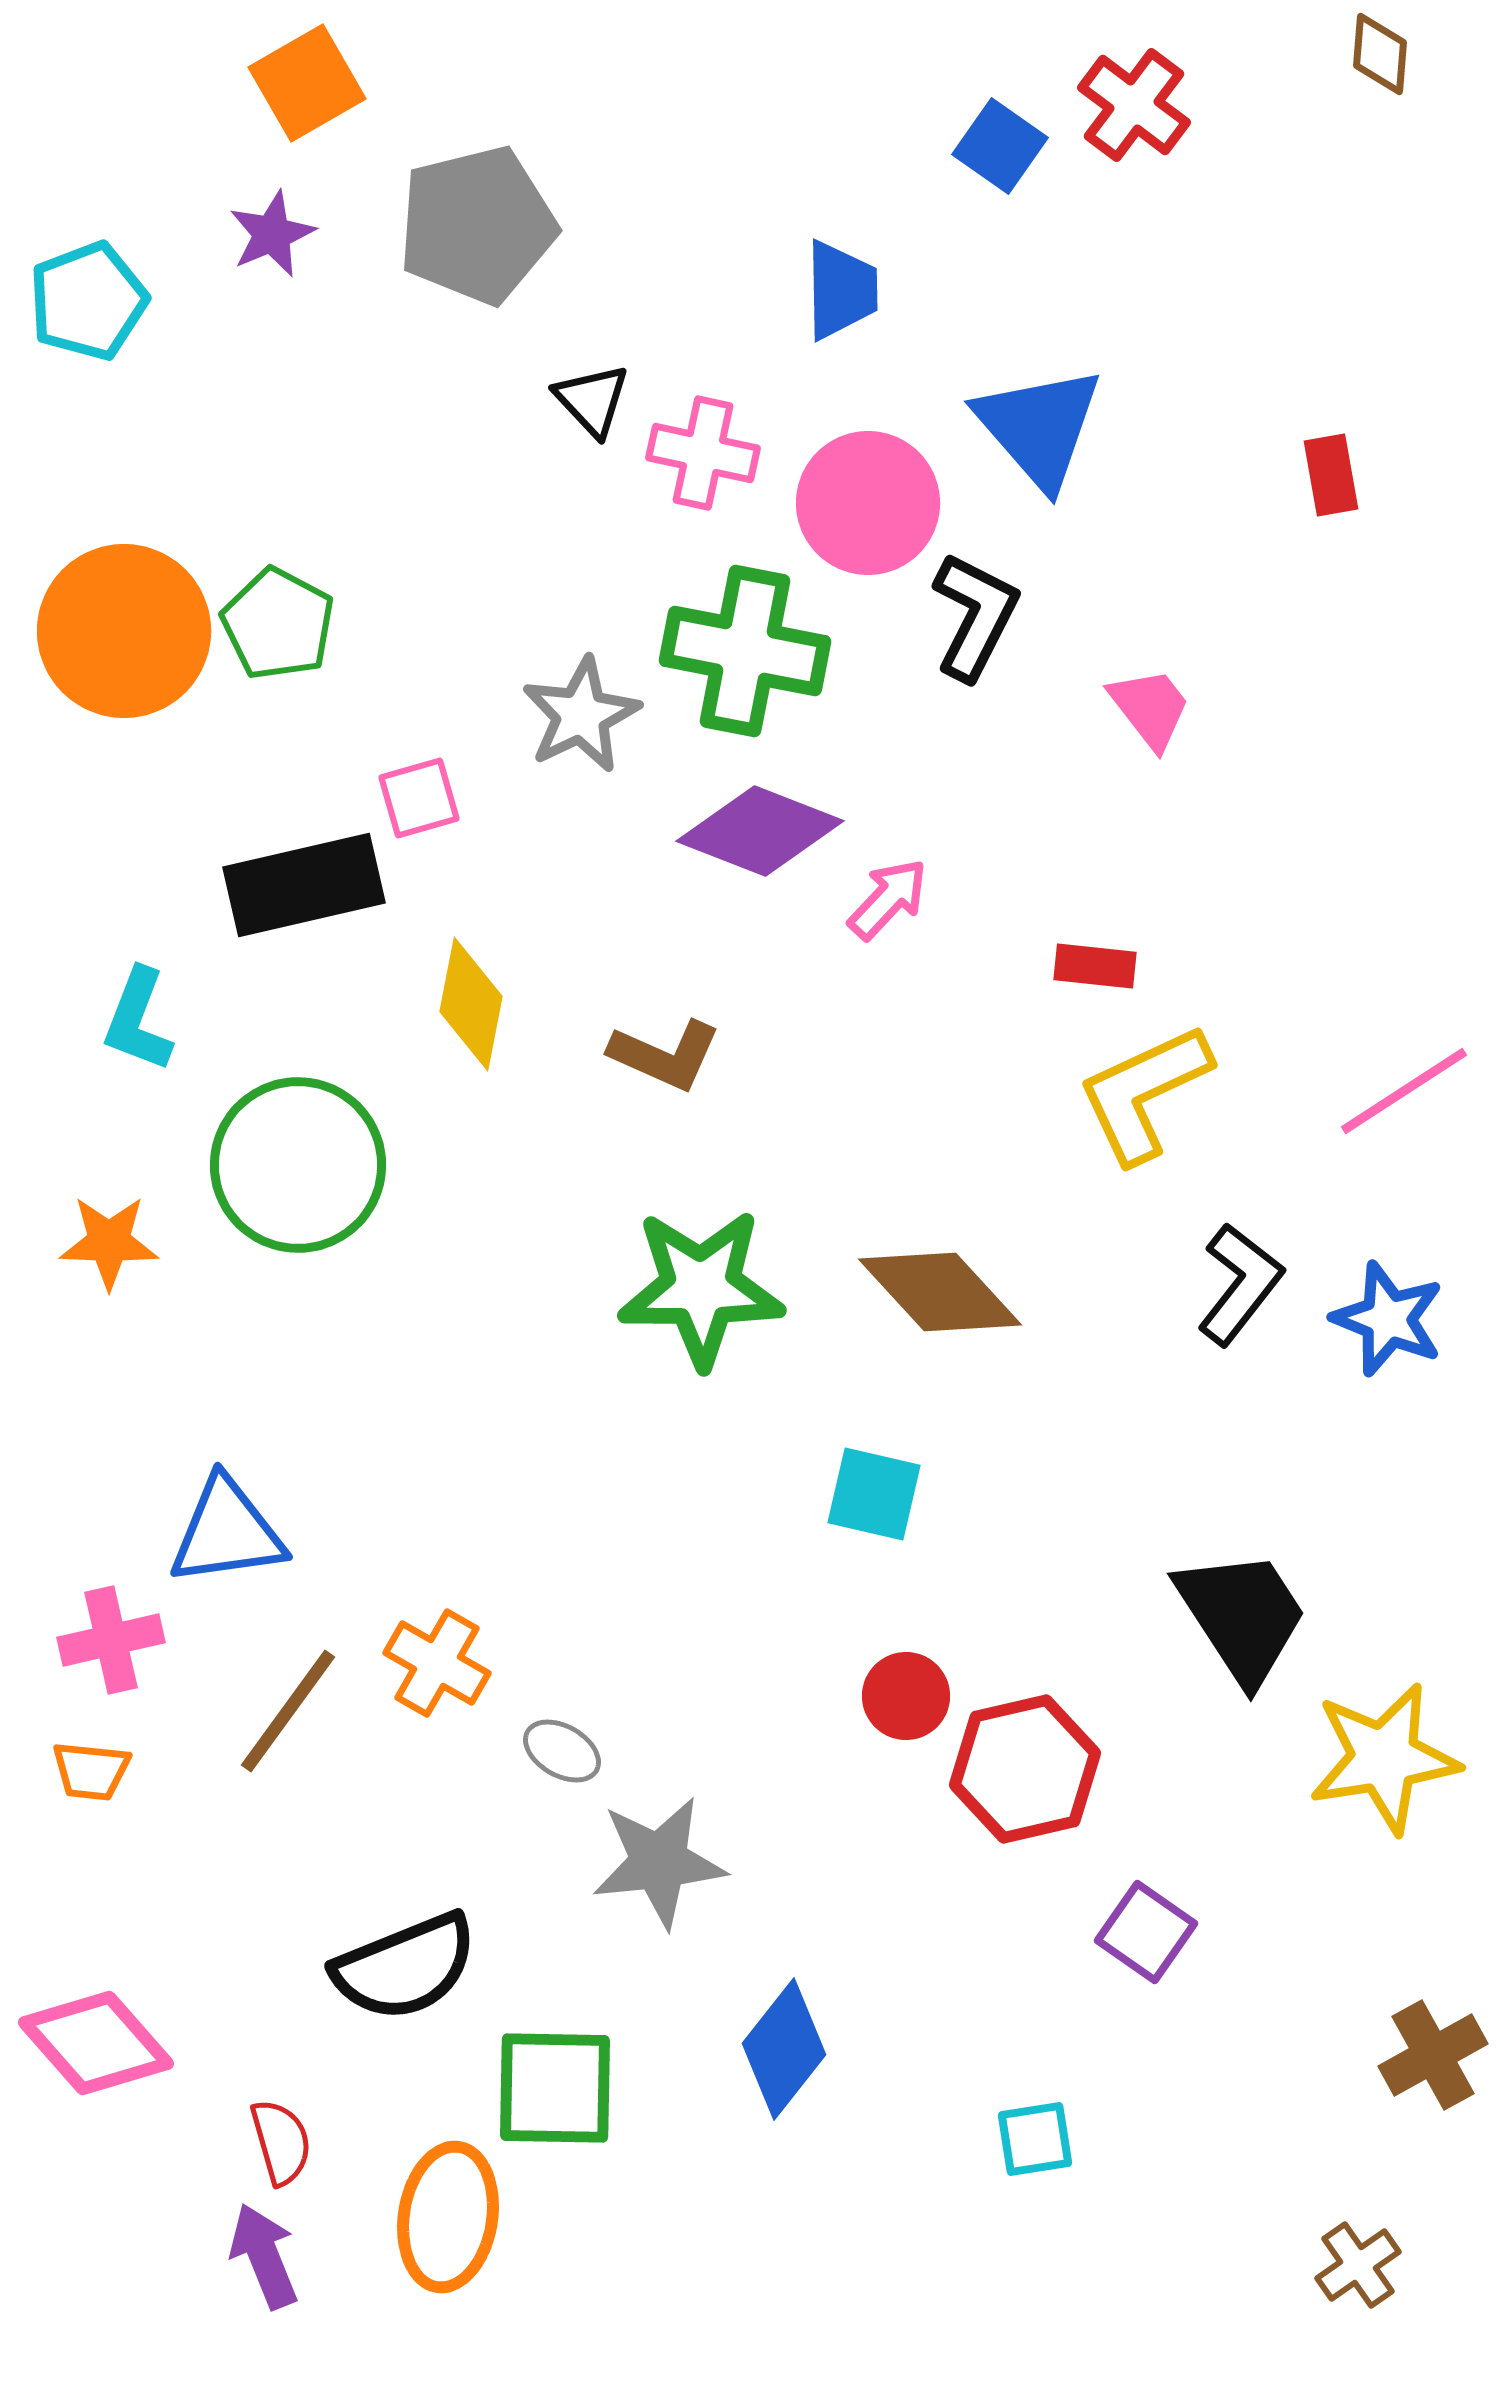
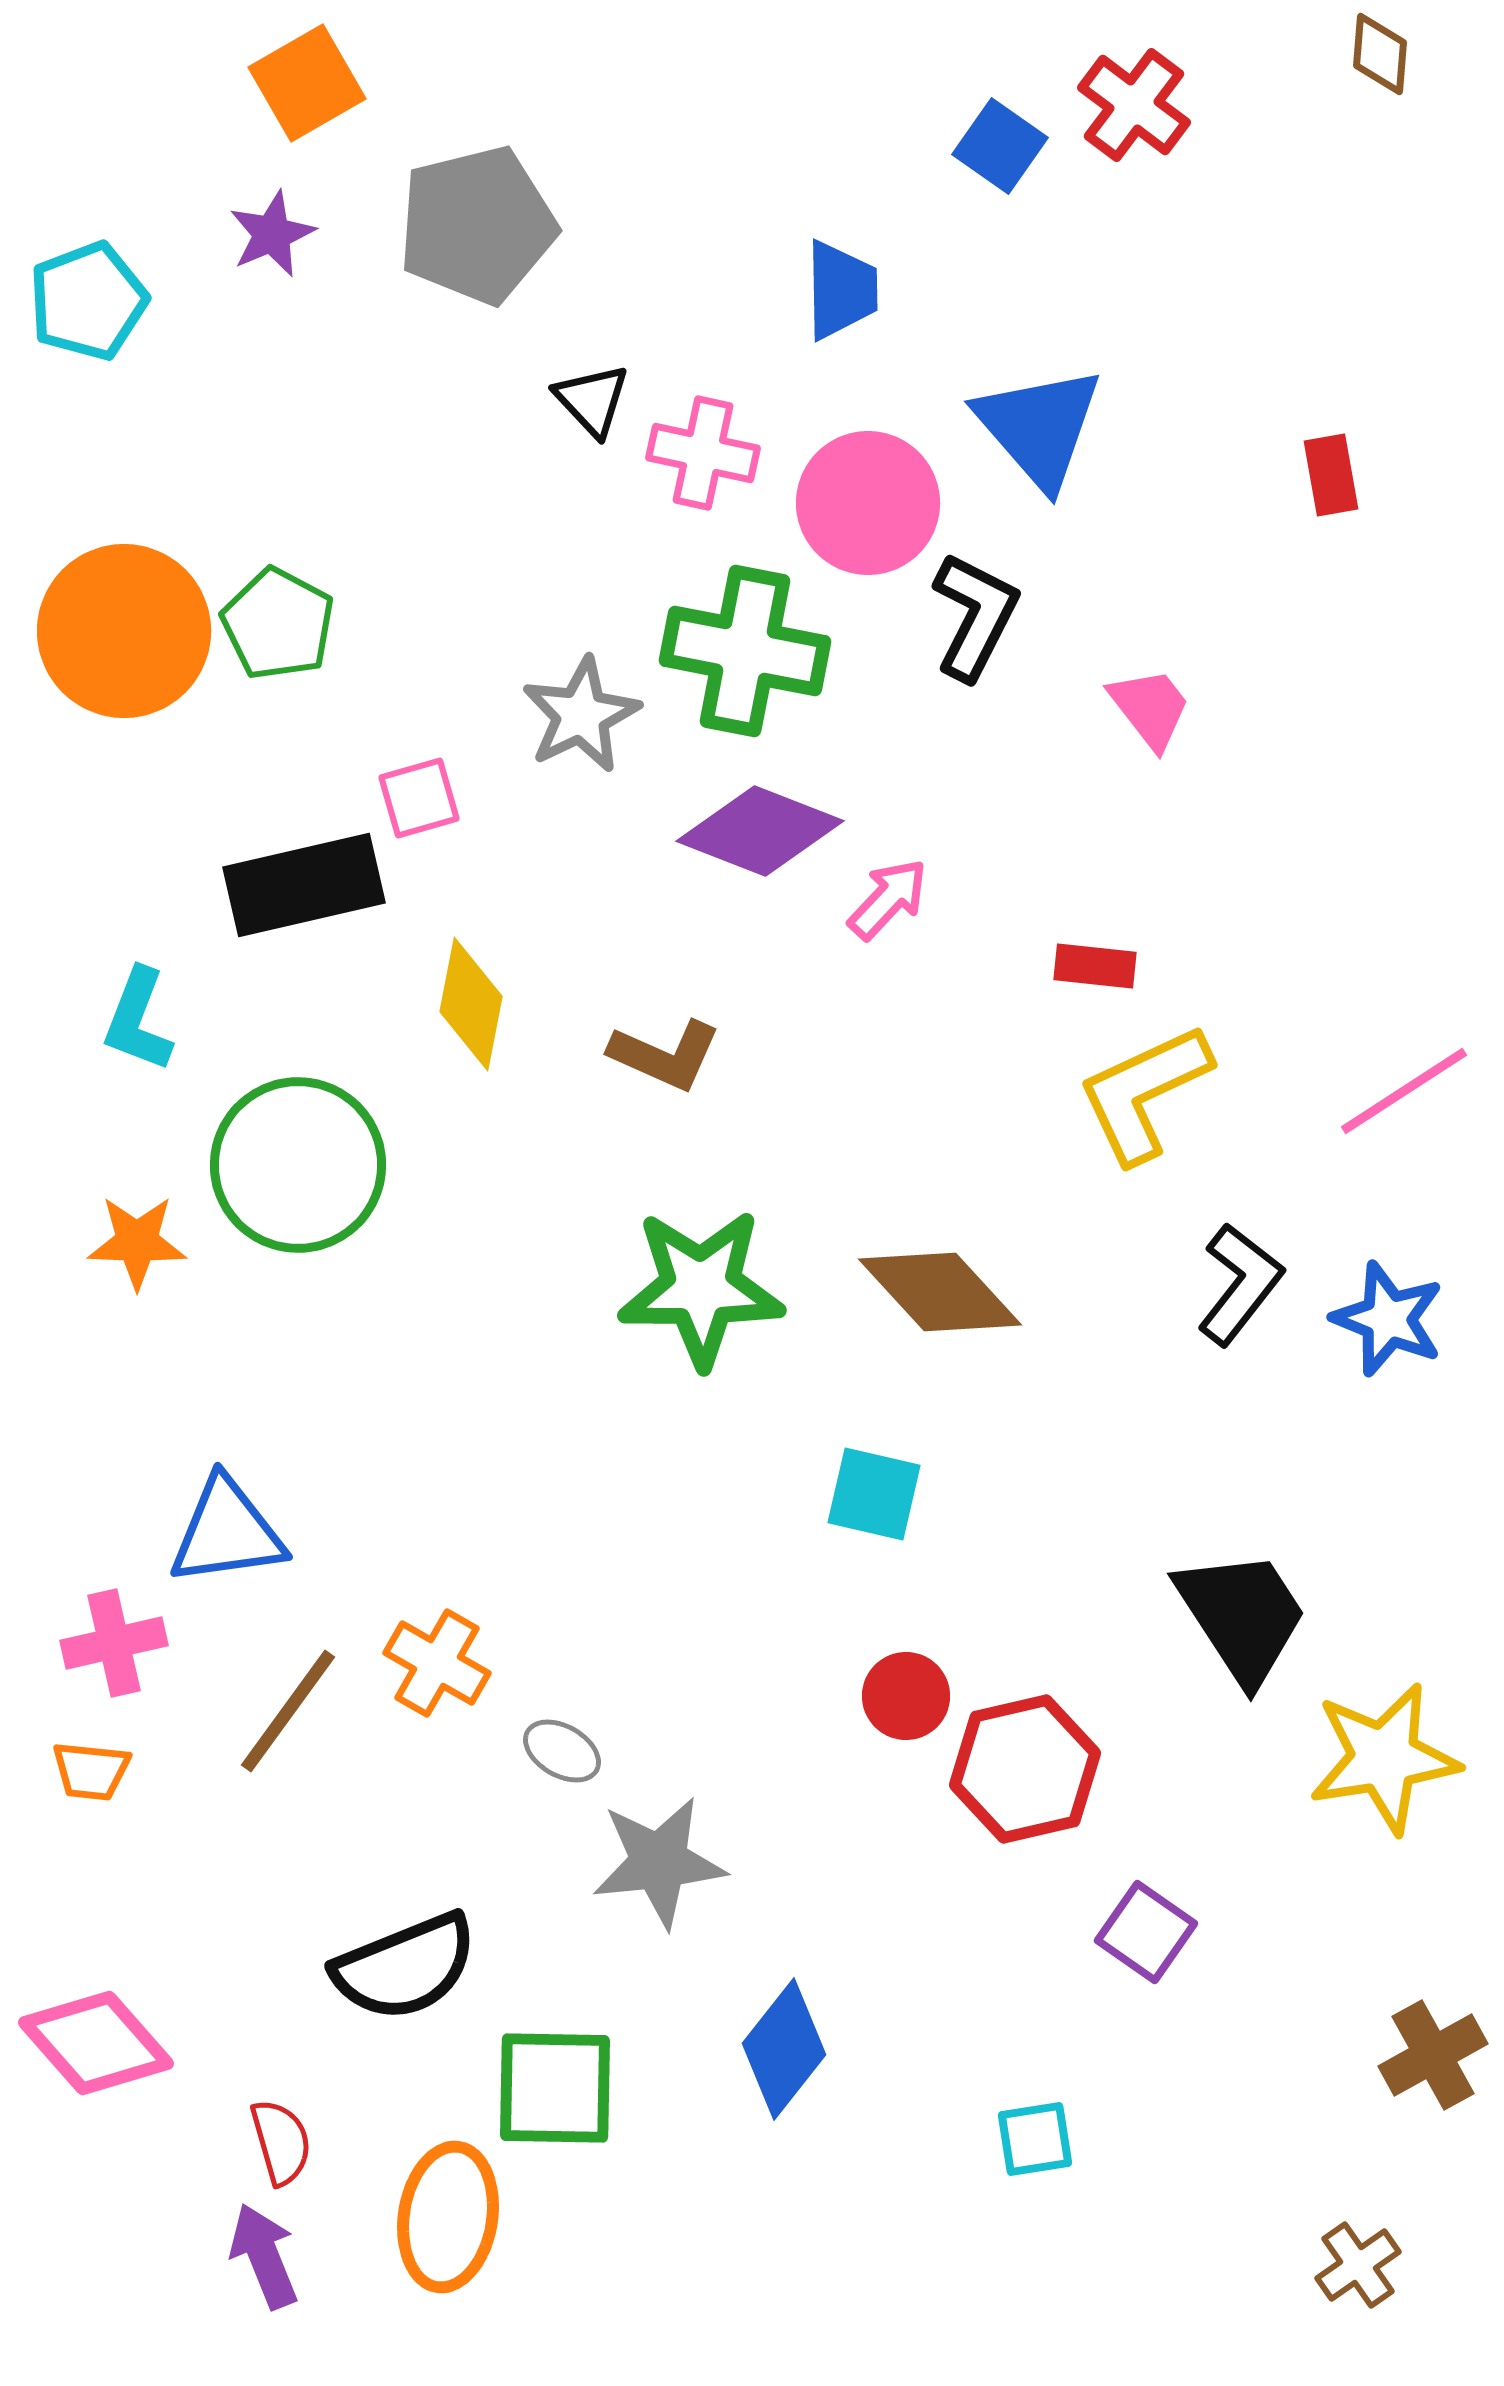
orange star at (109, 1242): moved 28 px right
pink cross at (111, 1640): moved 3 px right, 3 px down
